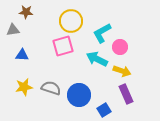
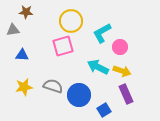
cyan arrow: moved 1 px right, 8 px down
gray semicircle: moved 2 px right, 2 px up
